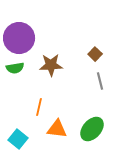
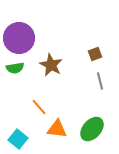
brown square: rotated 24 degrees clockwise
brown star: rotated 30 degrees clockwise
orange line: rotated 54 degrees counterclockwise
